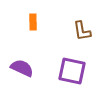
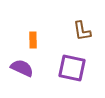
orange rectangle: moved 18 px down
purple square: moved 3 px up
